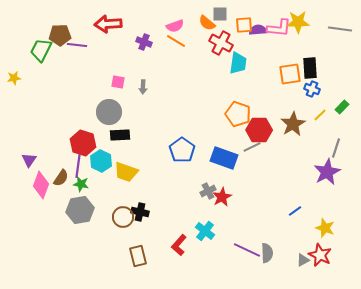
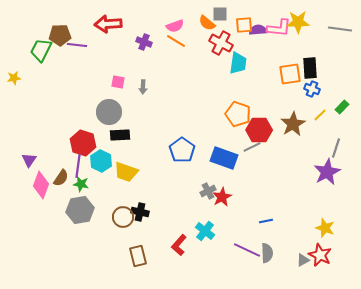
blue line at (295, 211): moved 29 px left, 10 px down; rotated 24 degrees clockwise
